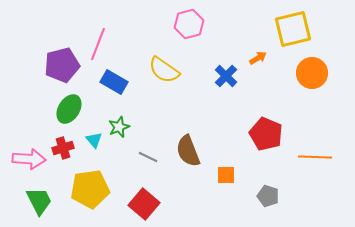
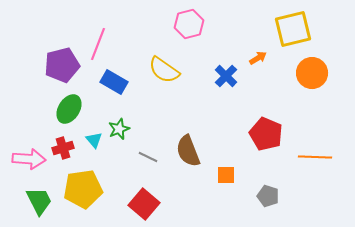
green star: moved 2 px down
yellow pentagon: moved 7 px left
